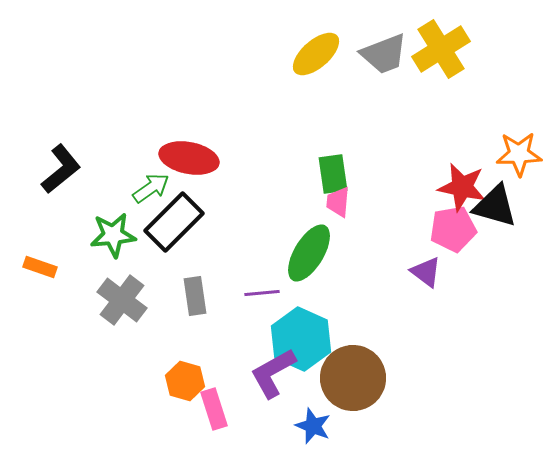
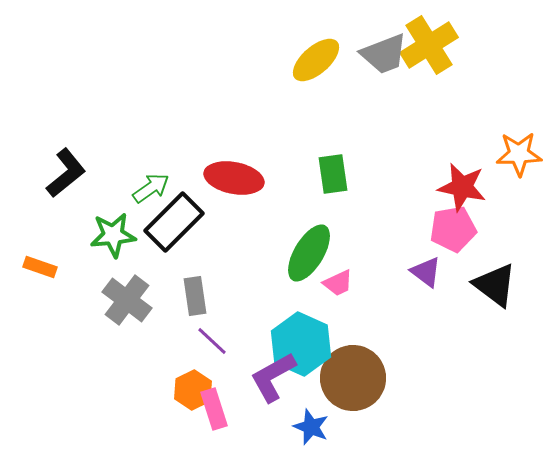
yellow cross: moved 12 px left, 4 px up
yellow ellipse: moved 6 px down
red ellipse: moved 45 px right, 20 px down
black L-shape: moved 5 px right, 4 px down
pink trapezoid: moved 81 px down; rotated 120 degrees counterclockwise
black triangle: moved 79 px down; rotated 21 degrees clockwise
purple line: moved 50 px left, 48 px down; rotated 48 degrees clockwise
gray cross: moved 5 px right
cyan hexagon: moved 5 px down
purple L-shape: moved 4 px down
orange hexagon: moved 8 px right, 9 px down; rotated 18 degrees clockwise
blue star: moved 2 px left, 1 px down
